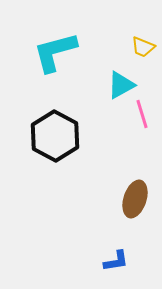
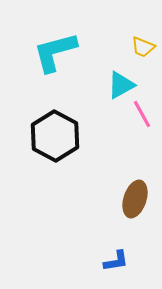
pink line: rotated 12 degrees counterclockwise
